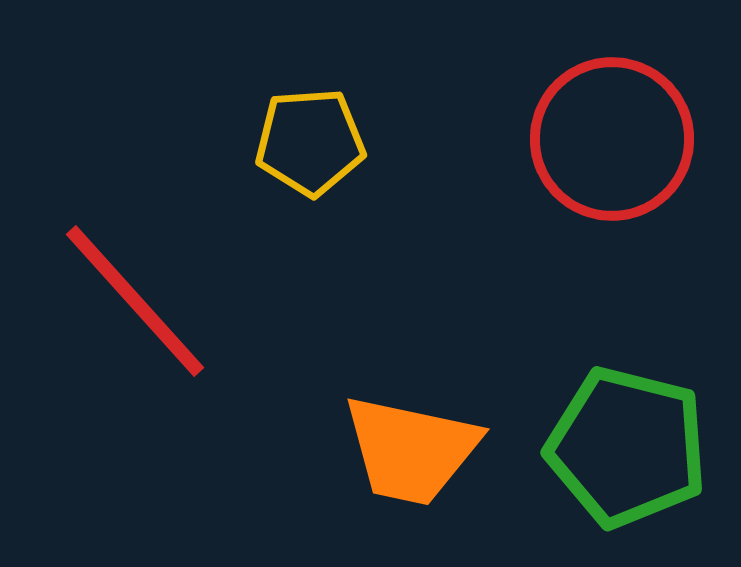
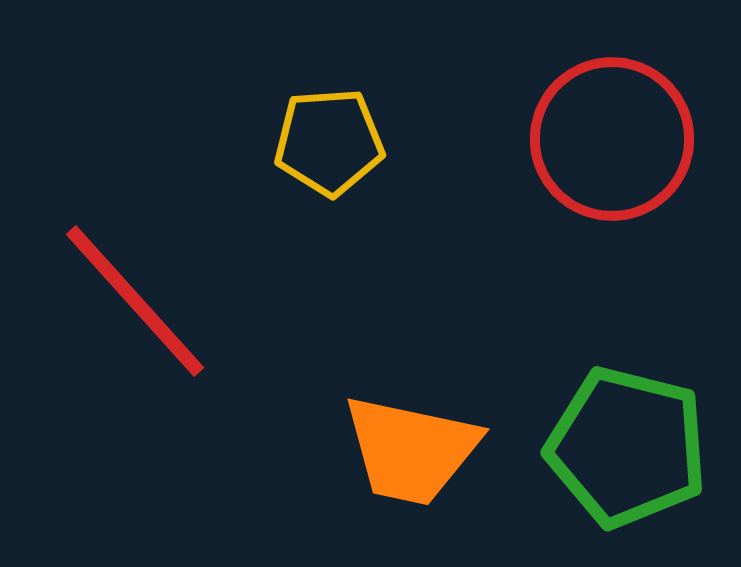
yellow pentagon: moved 19 px right
